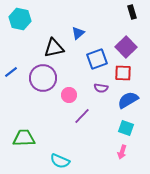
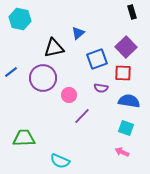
blue semicircle: moved 1 px right, 1 px down; rotated 40 degrees clockwise
pink arrow: rotated 96 degrees clockwise
